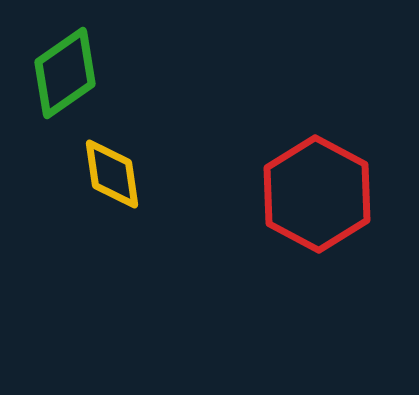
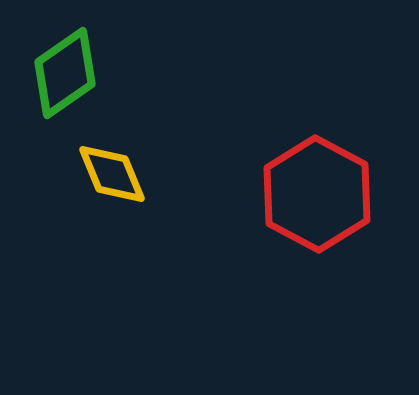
yellow diamond: rotated 14 degrees counterclockwise
